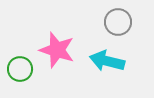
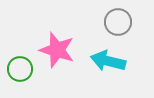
cyan arrow: moved 1 px right
